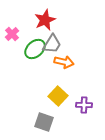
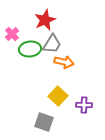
green ellipse: moved 5 px left; rotated 35 degrees clockwise
